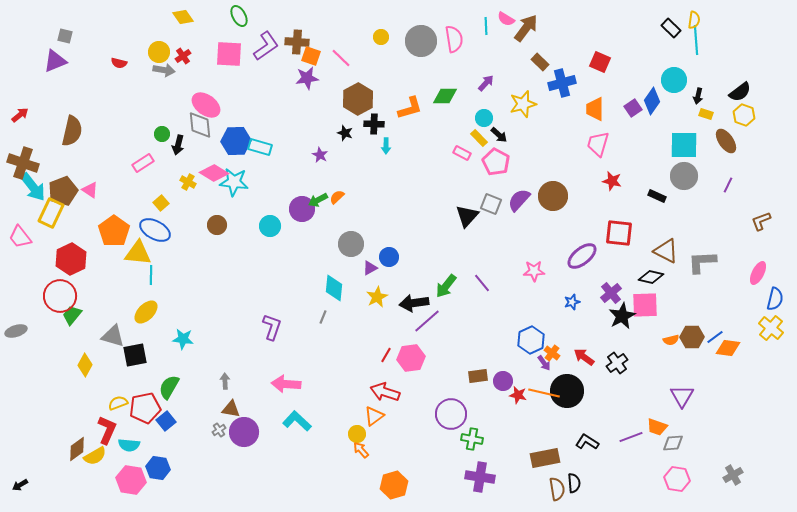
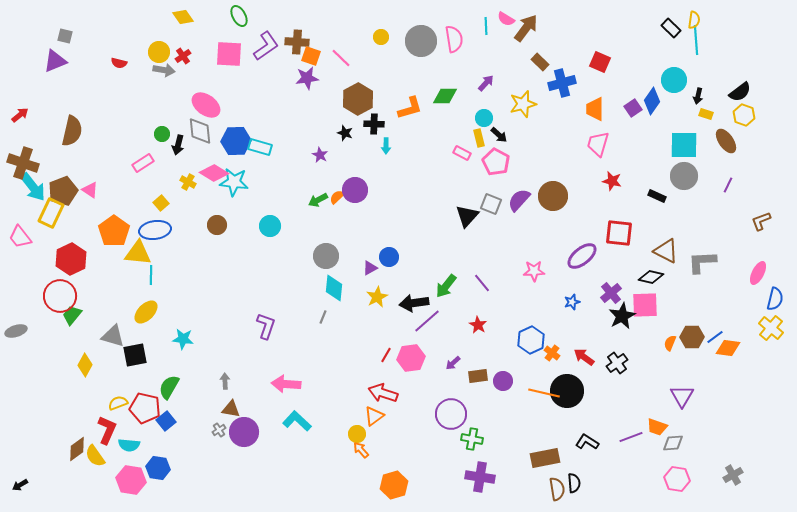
gray diamond at (200, 125): moved 6 px down
yellow rectangle at (479, 138): rotated 30 degrees clockwise
purple circle at (302, 209): moved 53 px right, 19 px up
blue ellipse at (155, 230): rotated 36 degrees counterclockwise
gray circle at (351, 244): moved 25 px left, 12 px down
purple L-shape at (272, 327): moved 6 px left, 1 px up
orange semicircle at (671, 340): moved 1 px left, 3 px down; rotated 126 degrees clockwise
purple arrow at (544, 363): moved 91 px left; rotated 84 degrees clockwise
red arrow at (385, 392): moved 2 px left, 1 px down
red star at (518, 395): moved 40 px left, 70 px up; rotated 18 degrees clockwise
red pentagon at (145, 408): rotated 24 degrees clockwise
yellow semicircle at (95, 456): rotated 85 degrees clockwise
